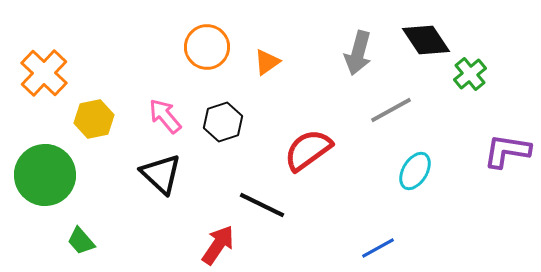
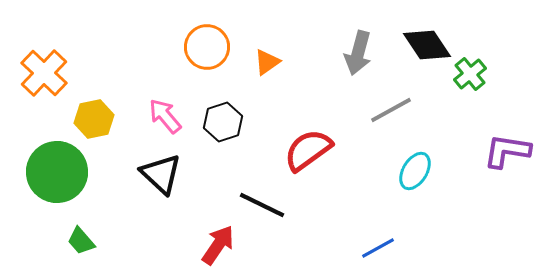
black diamond: moved 1 px right, 5 px down
green circle: moved 12 px right, 3 px up
